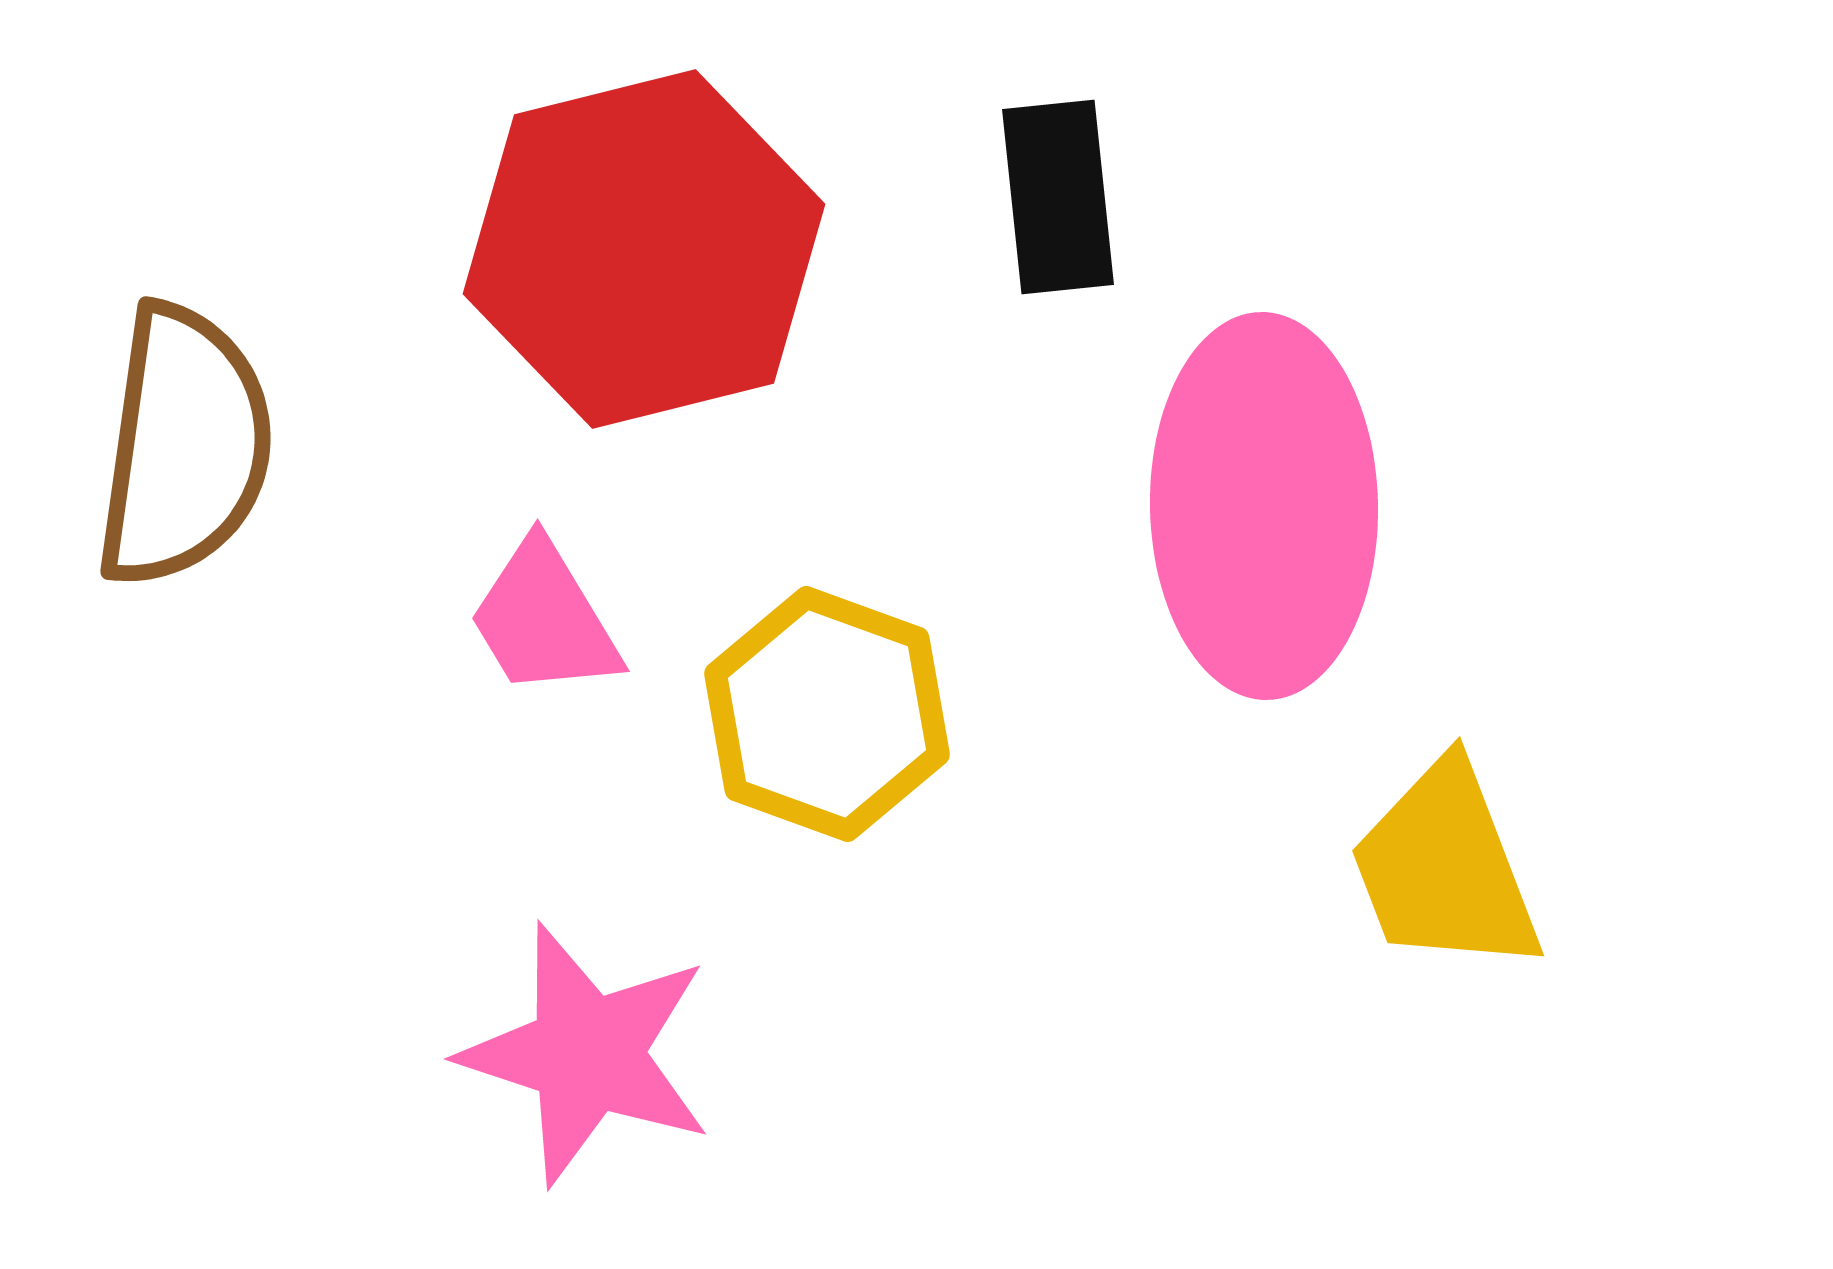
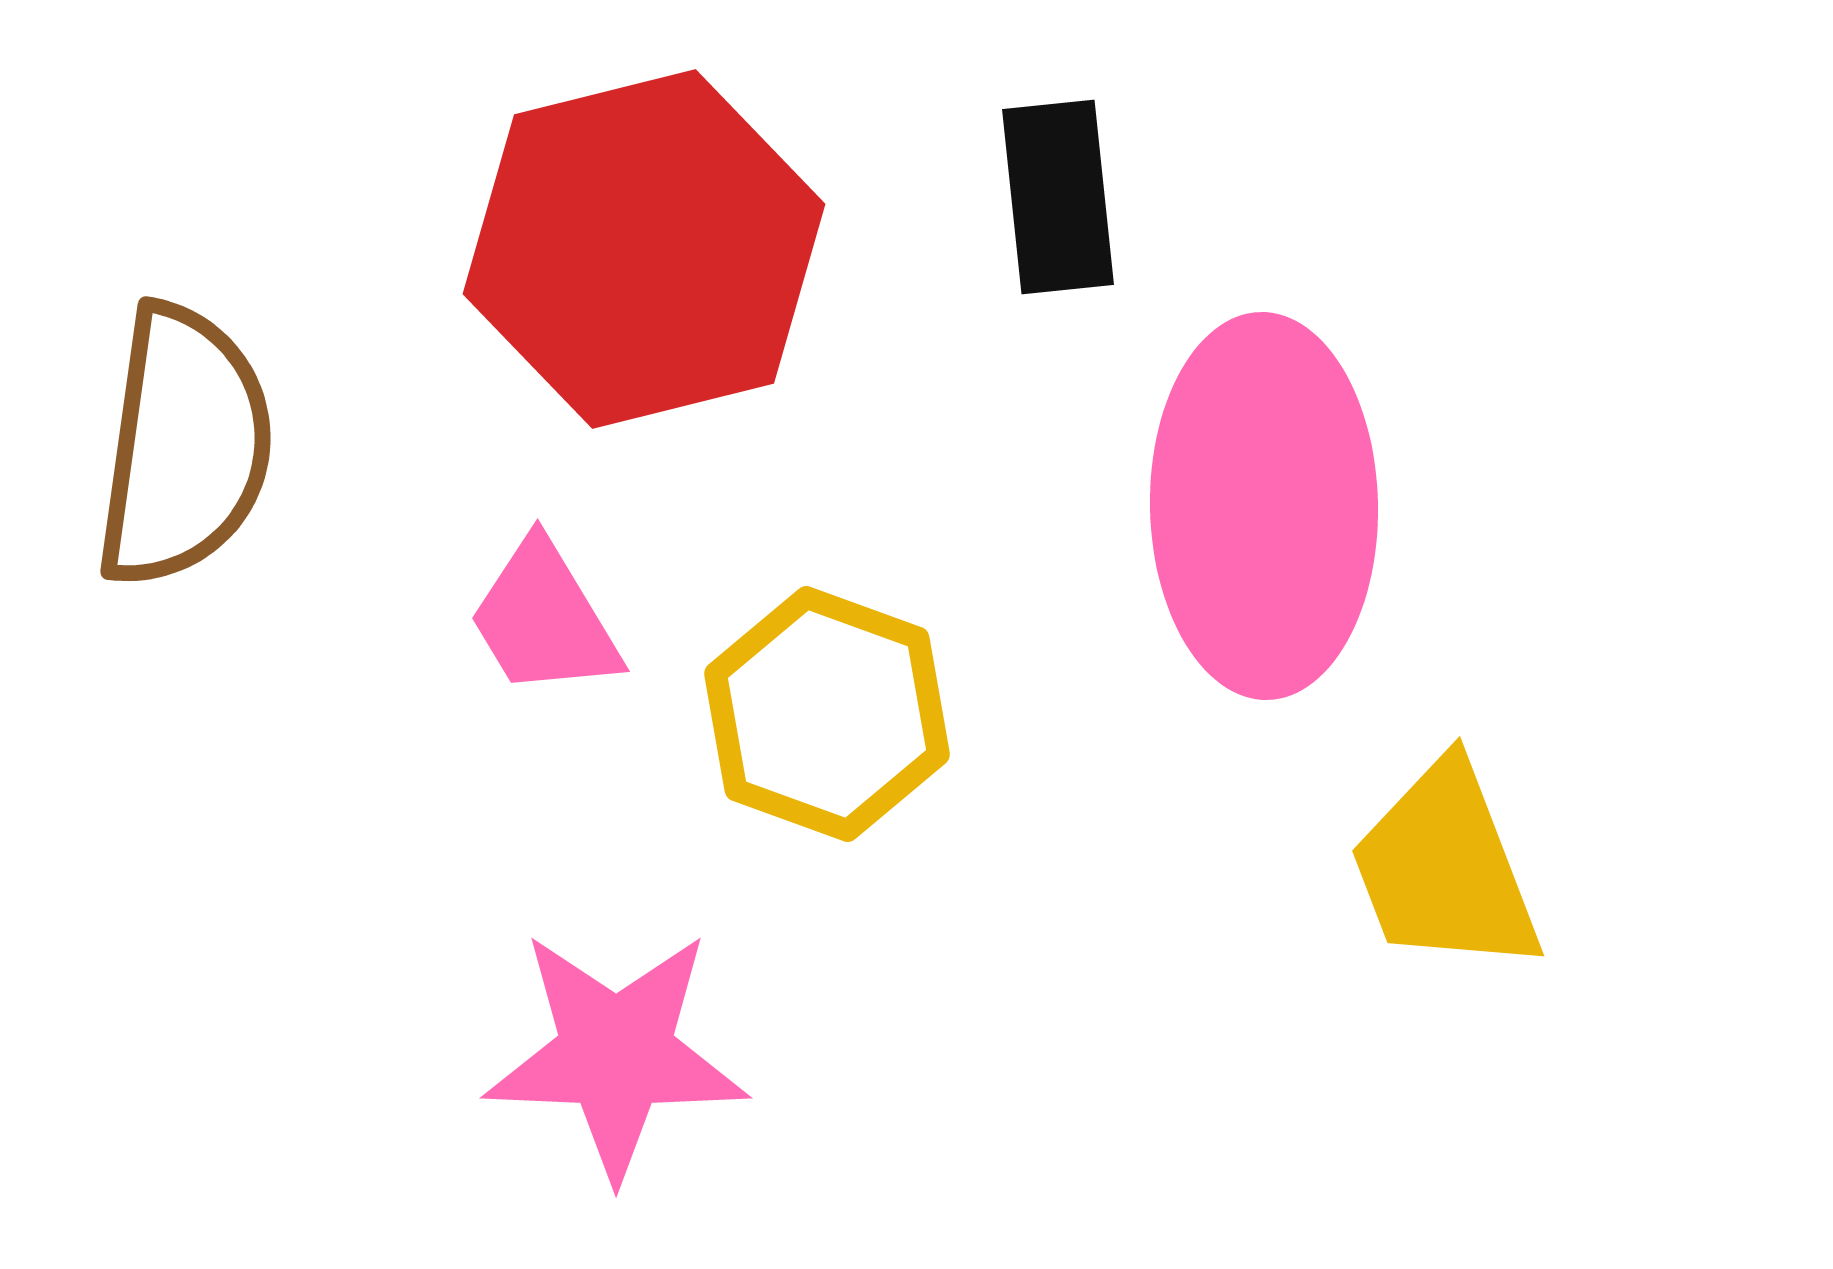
pink star: moved 29 px right; rotated 16 degrees counterclockwise
